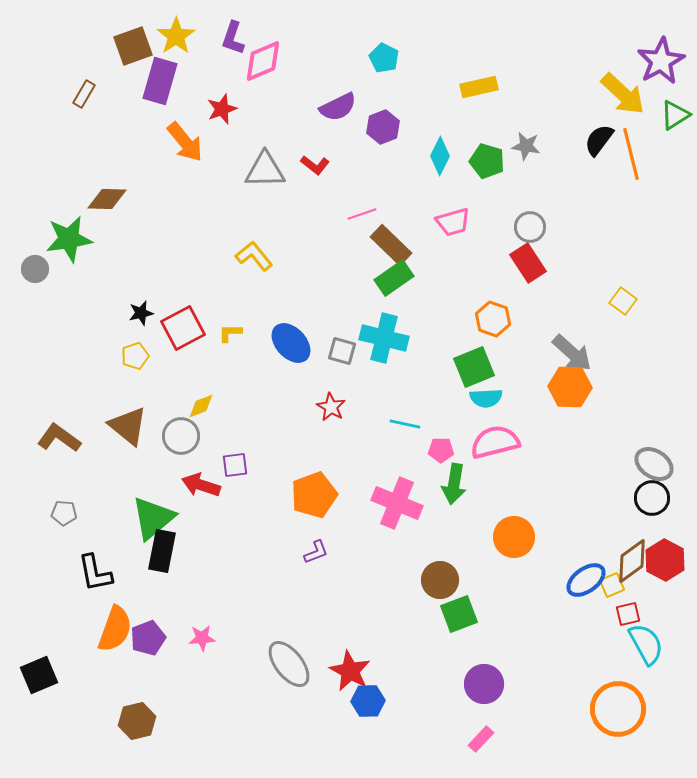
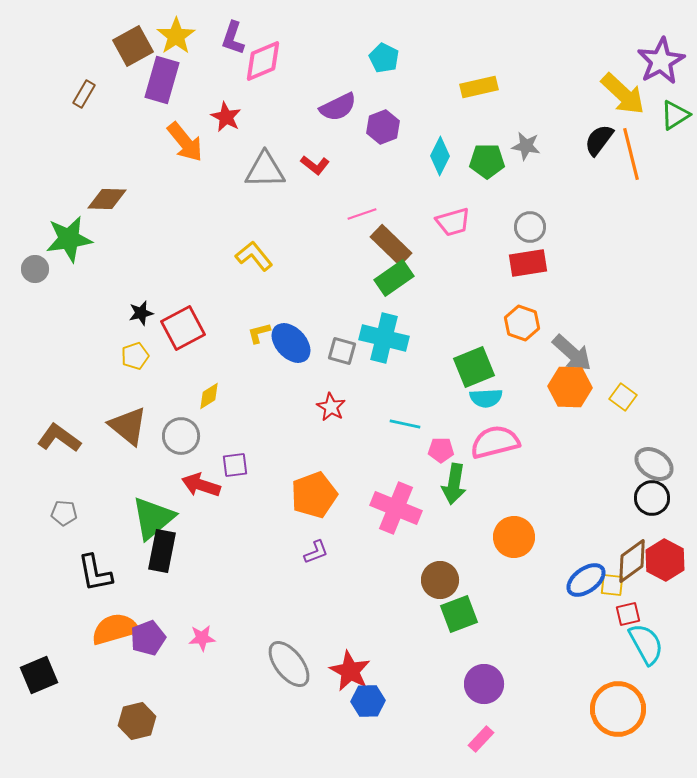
brown square at (133, 46): rotated 9 degrees counterclockwise
purple rectangle at (160, 81): moved 2 px right, 1 px up
red star at (222, 109): moved 4 px right, 8 px down; rotated 24 degrees counterclockwise
green pentagon at (487, 161): rotated 16 degrees counterclockwise
red rectangle at (528, 263): rotated 66 degrees counterclockwise
yellow square at (623, 301): moved 96 px down
orange hexagon at (493, 319): moved 29 px right, 4 px down
yellow L-shape at (230, 333): moved 29 px right; rotated 15 degrees counterclockwise
yellow diamond at (201, 406): moved 8 px right, 10 px up; rotated 12 degrees counterclockwise
pink cross at (397, 503): moved 1 px left, 5 px down
yellow square at (612, 585): rotated 30 degrees clockwise
orange semicircle at (115, 629): rotated 126 degrees counterclockwise
